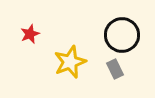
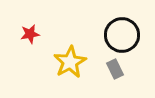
red star: rotated 12 degrees clockwise
yellow star: rotated 8 degrees counterclockwise
